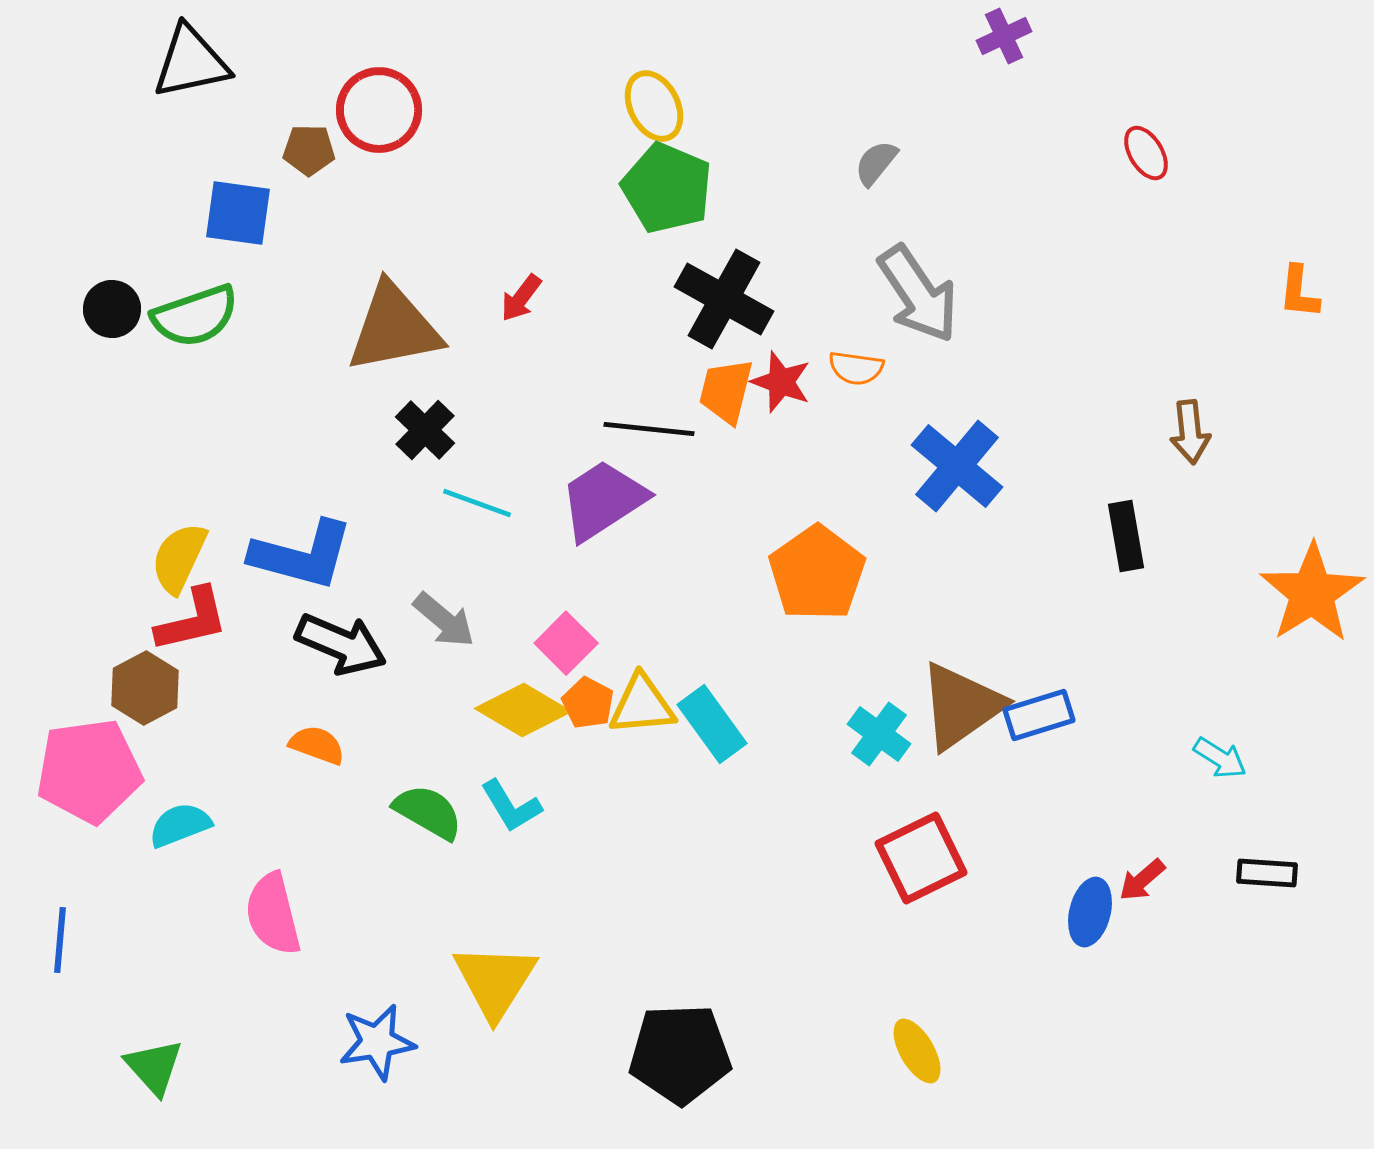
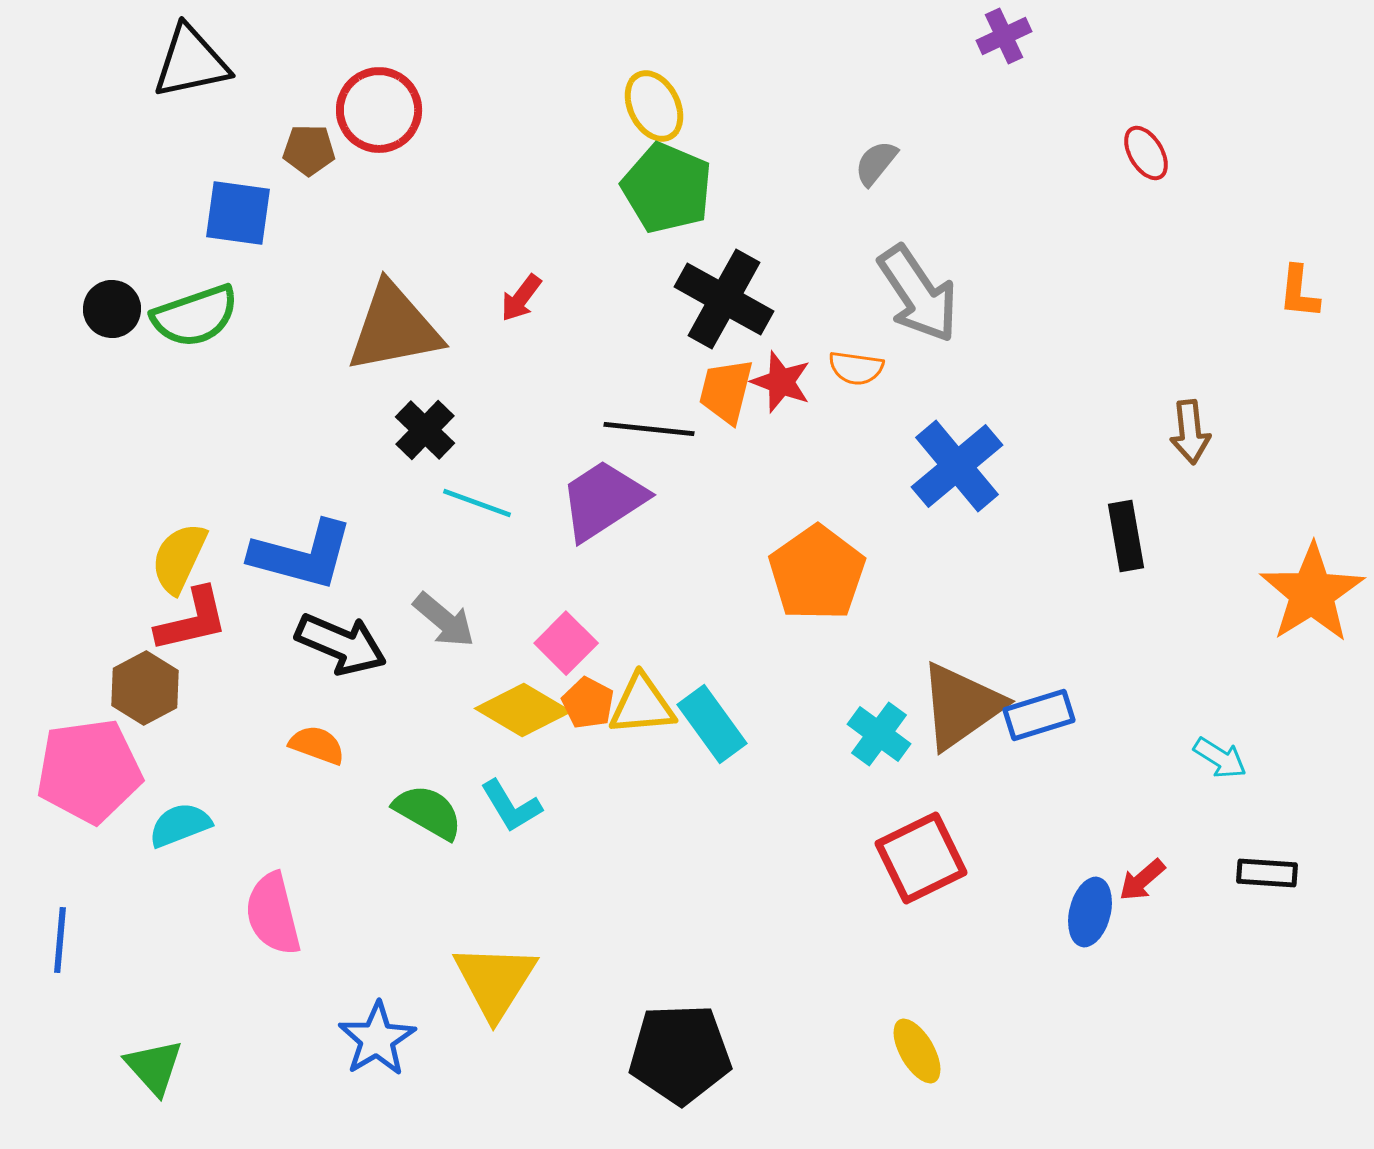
blue cross at (957, 466): rotated 10 degrees clockwise
blue star at (377, 1042): moved 3 px up; rotated 22 degrees counterclockwise
